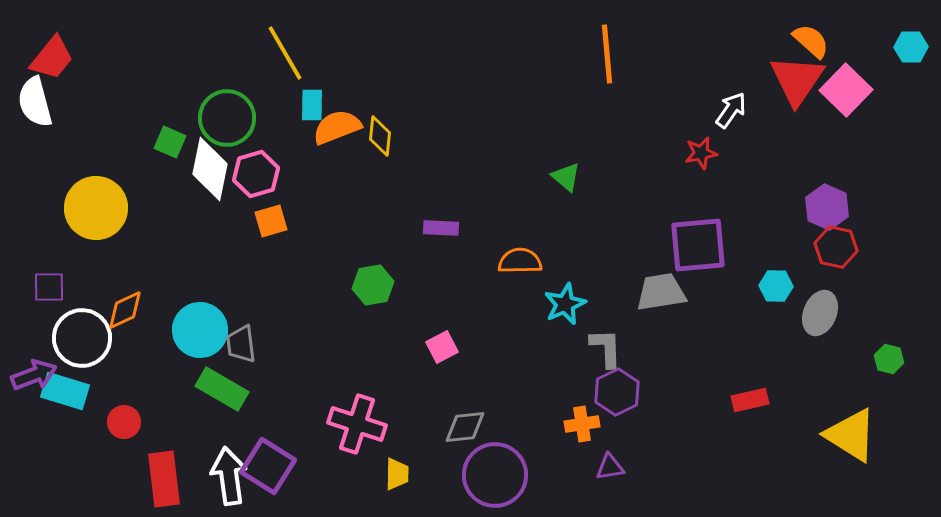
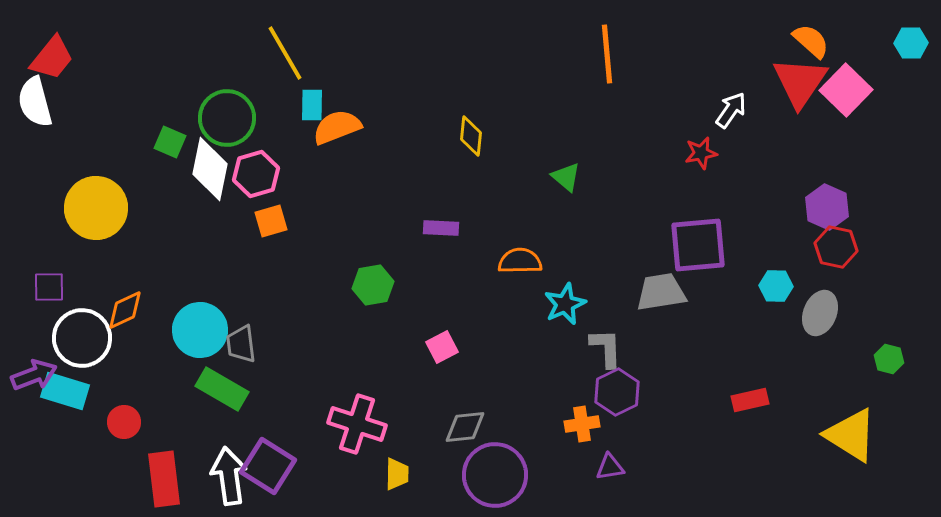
cyan hexagon at (911, 47): moved 4 px up
red triangle at (797, 80): moved 3 px right, 2 px down
yellow diamond at (380, 136): moved 91 px right
